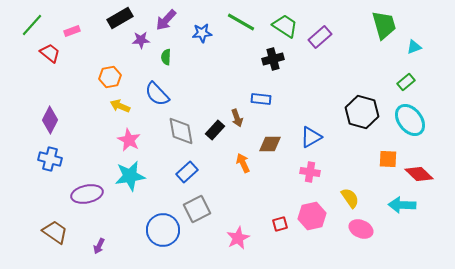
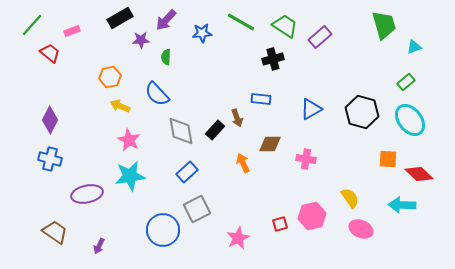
blue triangle at (311, 137): moved 28 px up
pink cross at (310, 172): moved 4 px left, 13 px up
